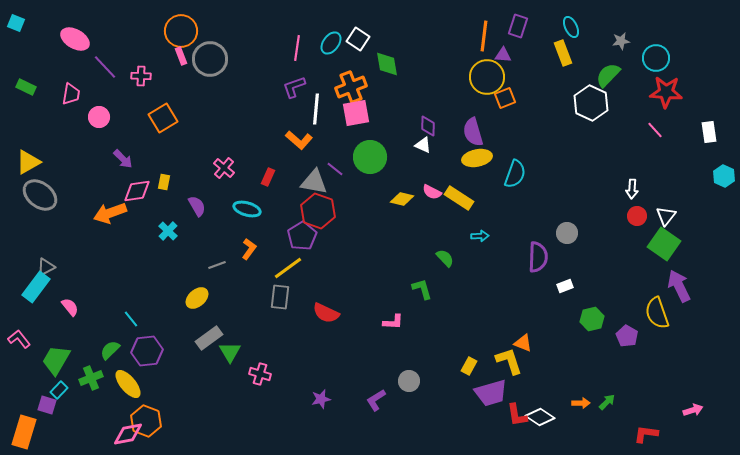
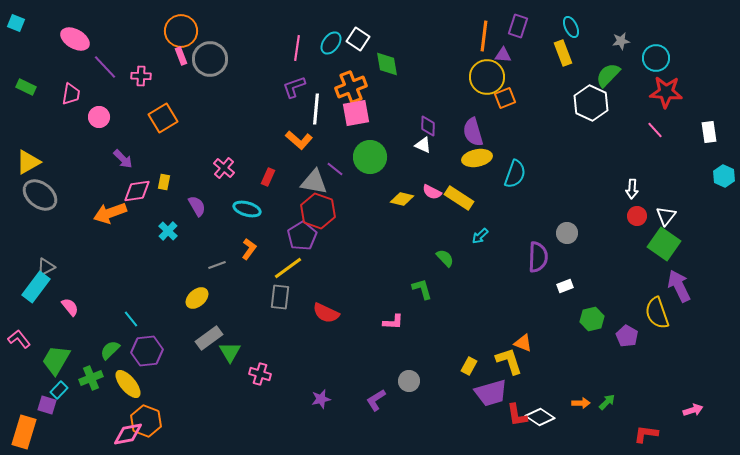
cyan arrow at (480, 236): rotated 138 degrees clockwise
